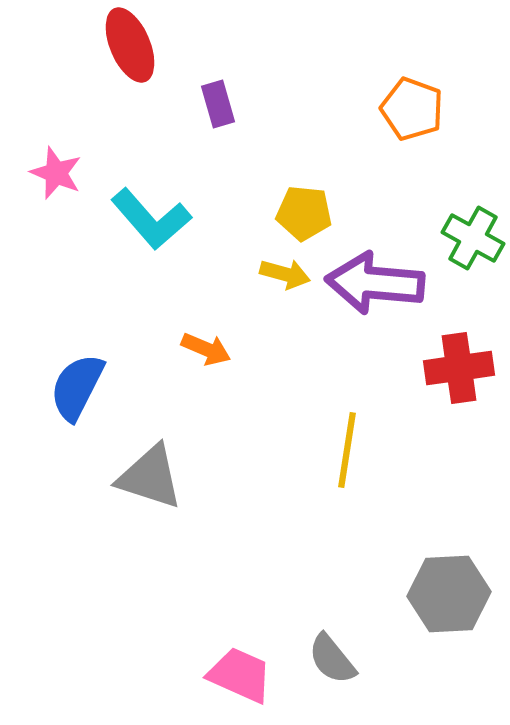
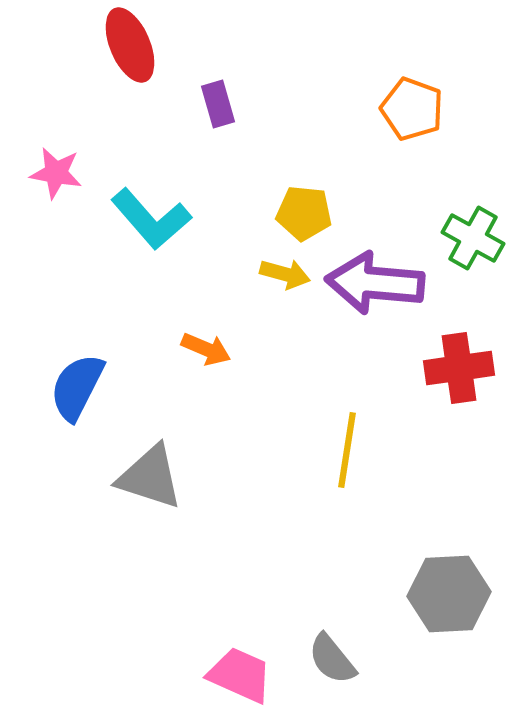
pink star: rotated 12 degrees counterclockwise
